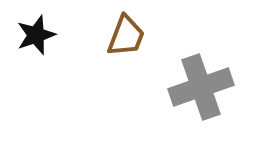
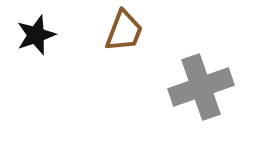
brown trapezoid: moved 2 px left, 5 px up
